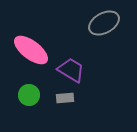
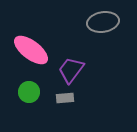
gray ellipse: moved 1 px left, 1 px up; rotated 20 degrees clockwise
purple trapezoid: rotated 84 degrees counterclockwise
green circle: moved 3 px up
